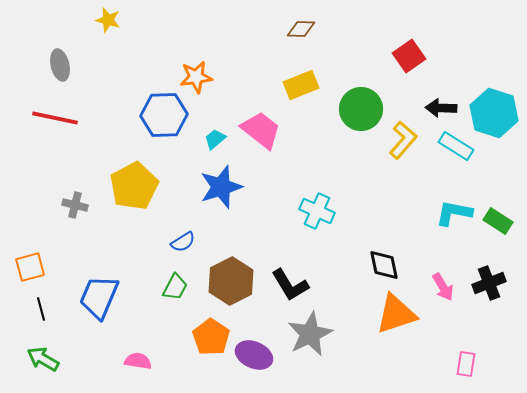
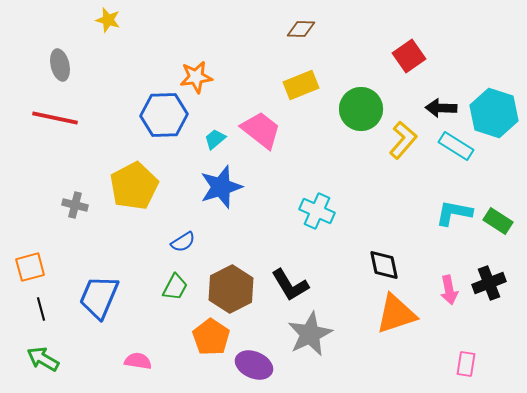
brown hexagon: moved 8 px down
pink arrow: moved 6 px right, 3 px down; rotated 20 degrees clockwise
purple ellipse: moved 10 px down
